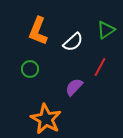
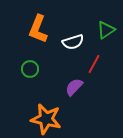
orange L-shape: moved 2 px up
white semicircle: rotated 25 degrees clockwise
red line: moved 6 px left, 3 px up
orange star: rotated 16 degrees counterclockwise
